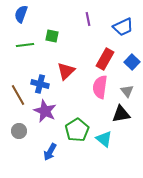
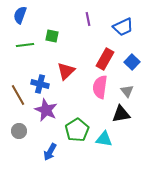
blue semicircle: moved 1 px left, 1 px down
purple star: moved 1 px right, 1 px up
cyan triangle: rotated 30 degrees counterclockwise
